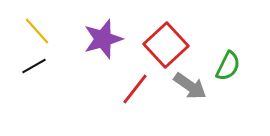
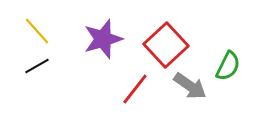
black line: moved 3 px right
